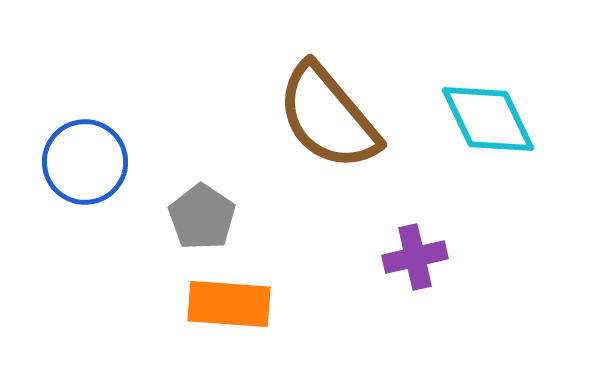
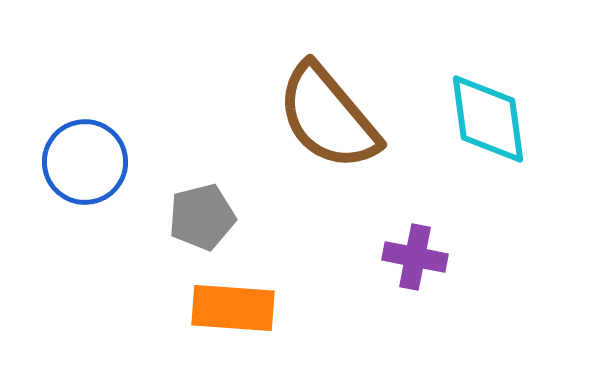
cyan diamond: rotated 18 degrees clockwise
gray pentagon: rotated 24 degrees clockwise
purple cross: rotated 24 degrees clockwise
orange rectangle: moved 4 px right, 4 px down
